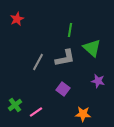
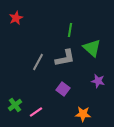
red star: moved 1 px left, 1 px up
